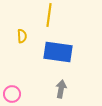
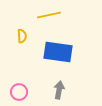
yellow line: rotated 70 degrees clockwise
gray arrow: moved 2 px left, 1 px down
pink circle: moved 7 px right, 2 px up
